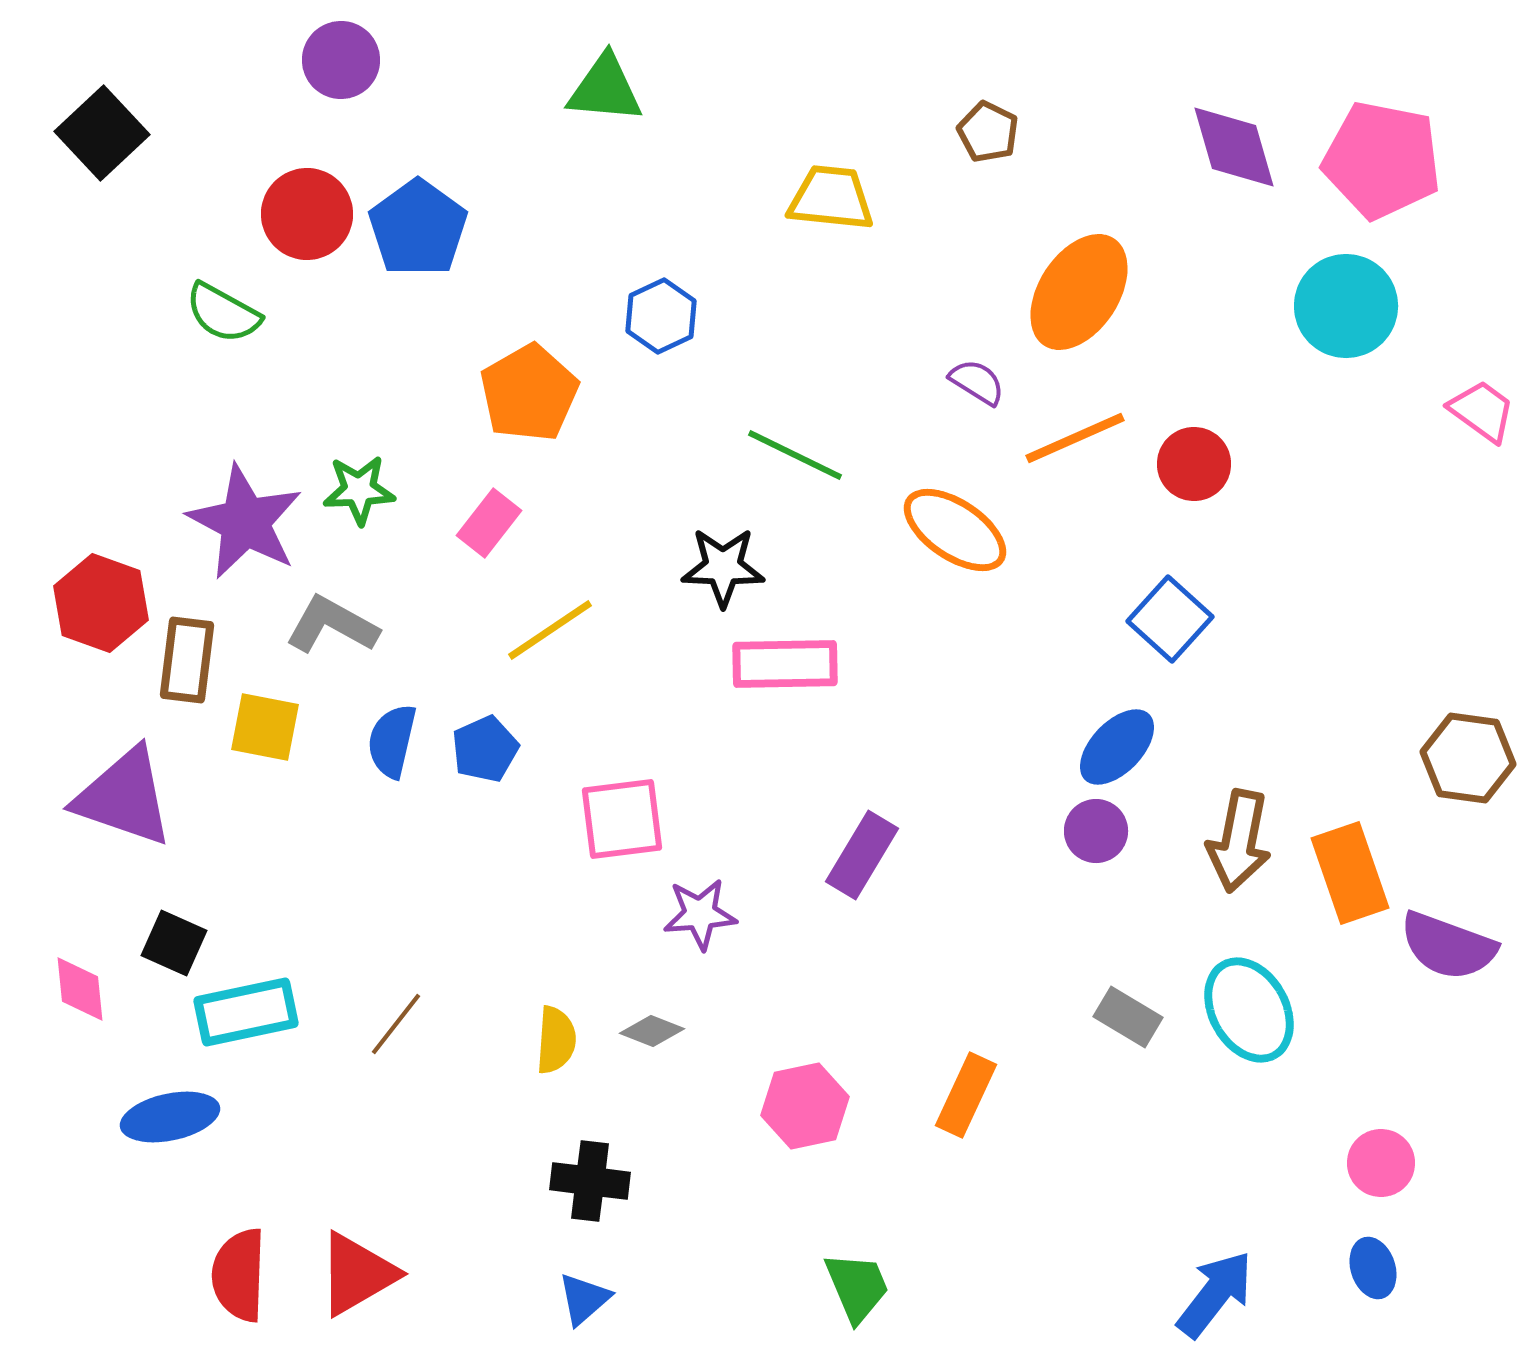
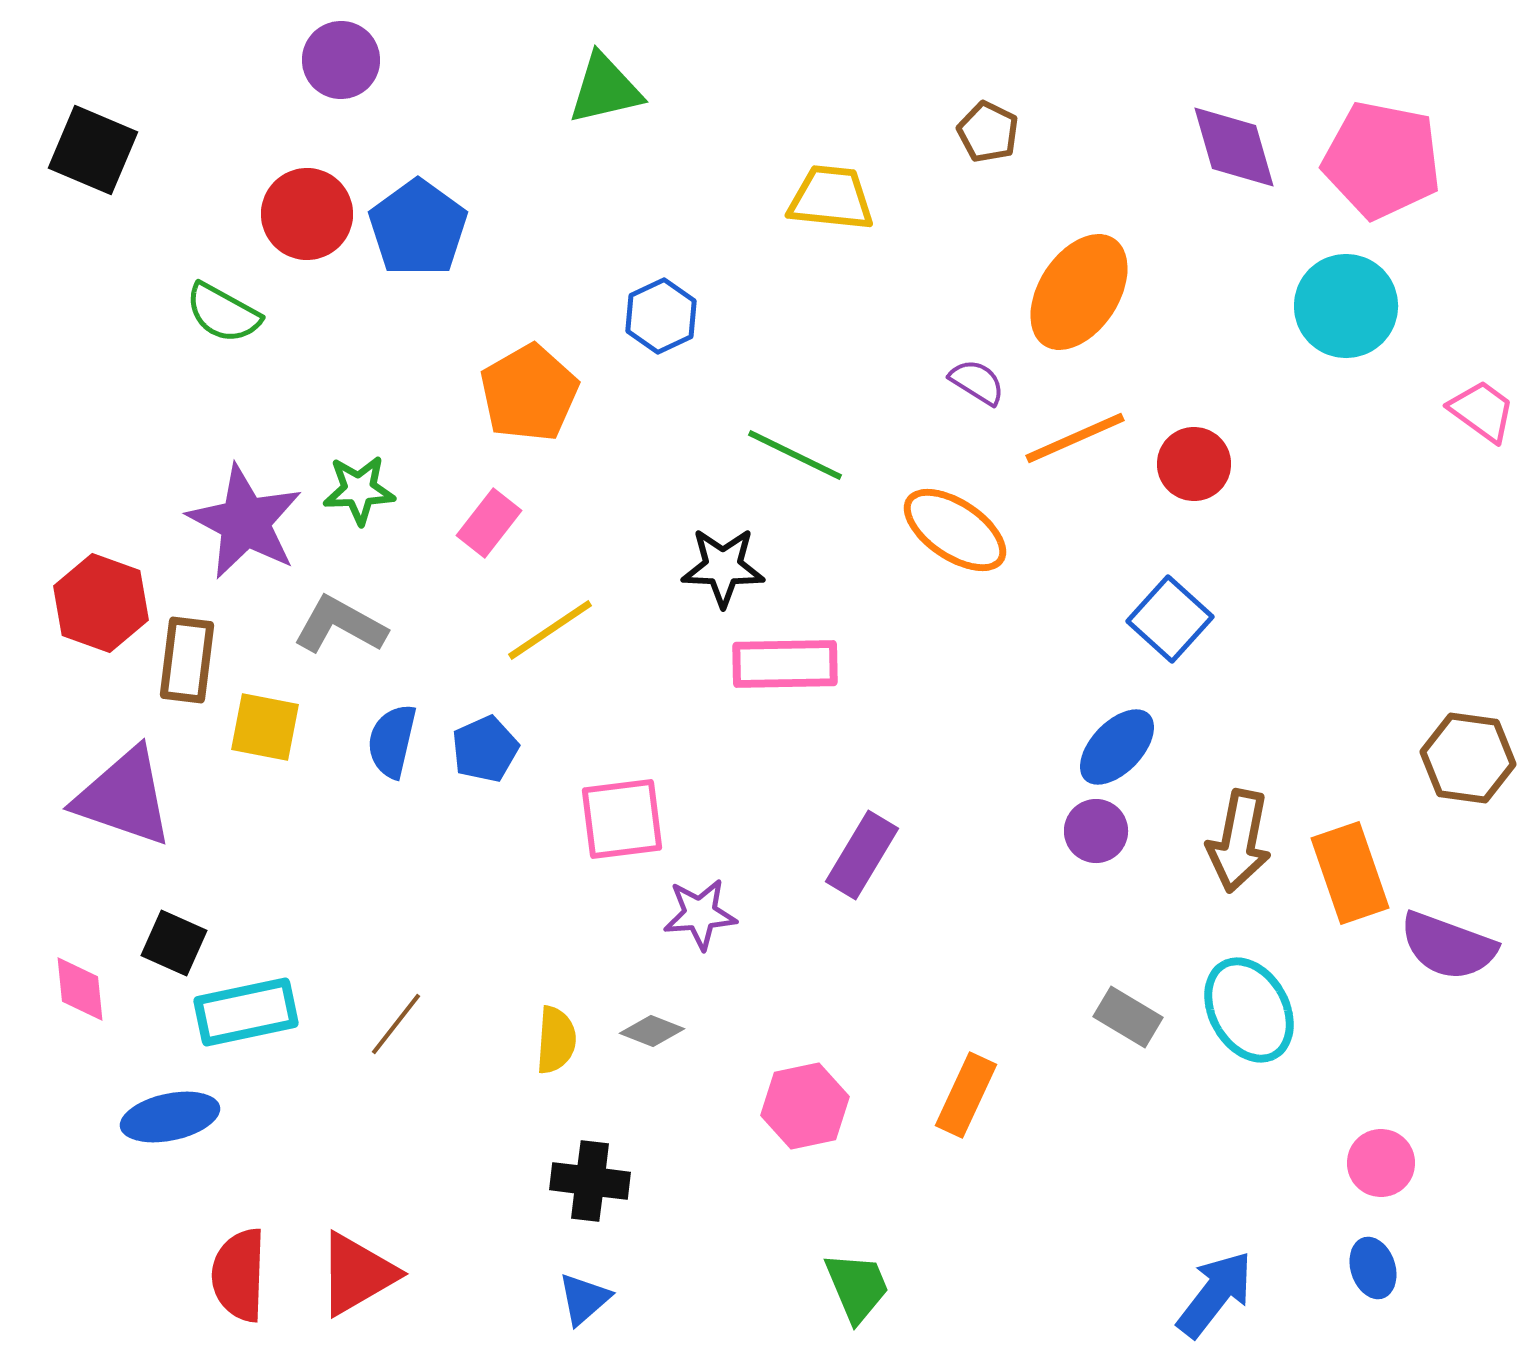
green triangle at (605, 89): rotated 18 degrees counterclockwise
black square at (102, 133): moved 9 px left, 17 px down; rotated 24 degrees counterclockwise
gray L-shape at (332, 625): moved 8 px right
